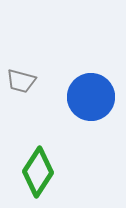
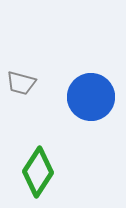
gray trapezoid: moved 2 px down
